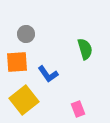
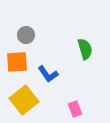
gray circle: moved 1 px down
pink rectangle: moved 3 px left
